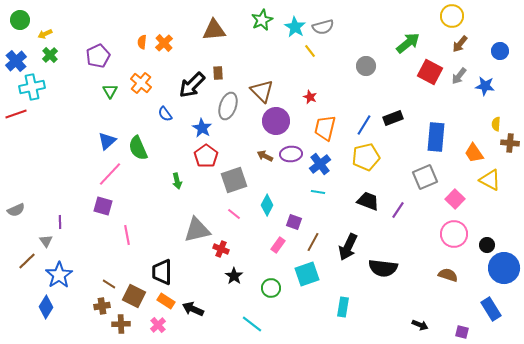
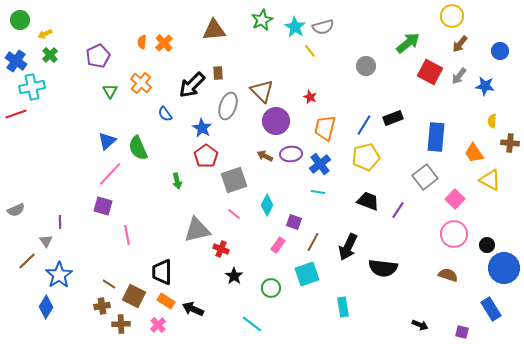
blue cross at (16, 61): rotated 15 degrees counterclockwise
yellow semicircle at (496, 124): moved 4 px left, 3 px up
gray square at (425, 177): rotated 15 degrees counterclockwise
cyan rectangle at (343, 307): rotated 18 degrees counterclockwise
